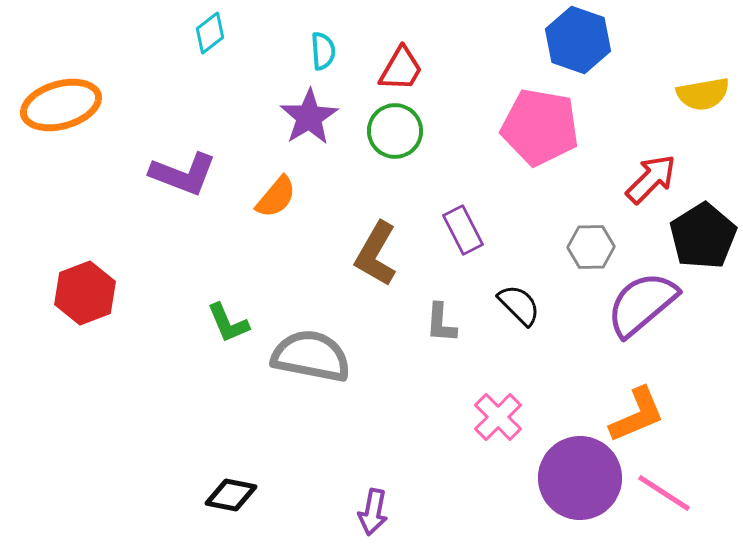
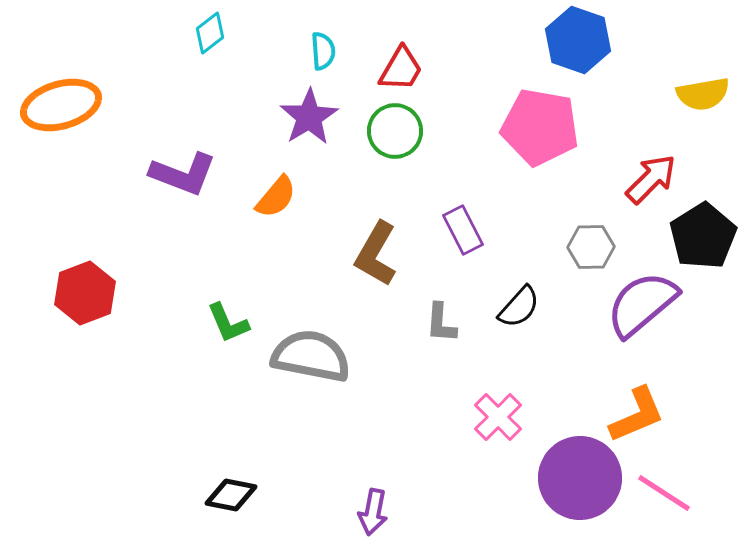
black semicircle: moved 2 px down; rotated 87 degrees clockwise
